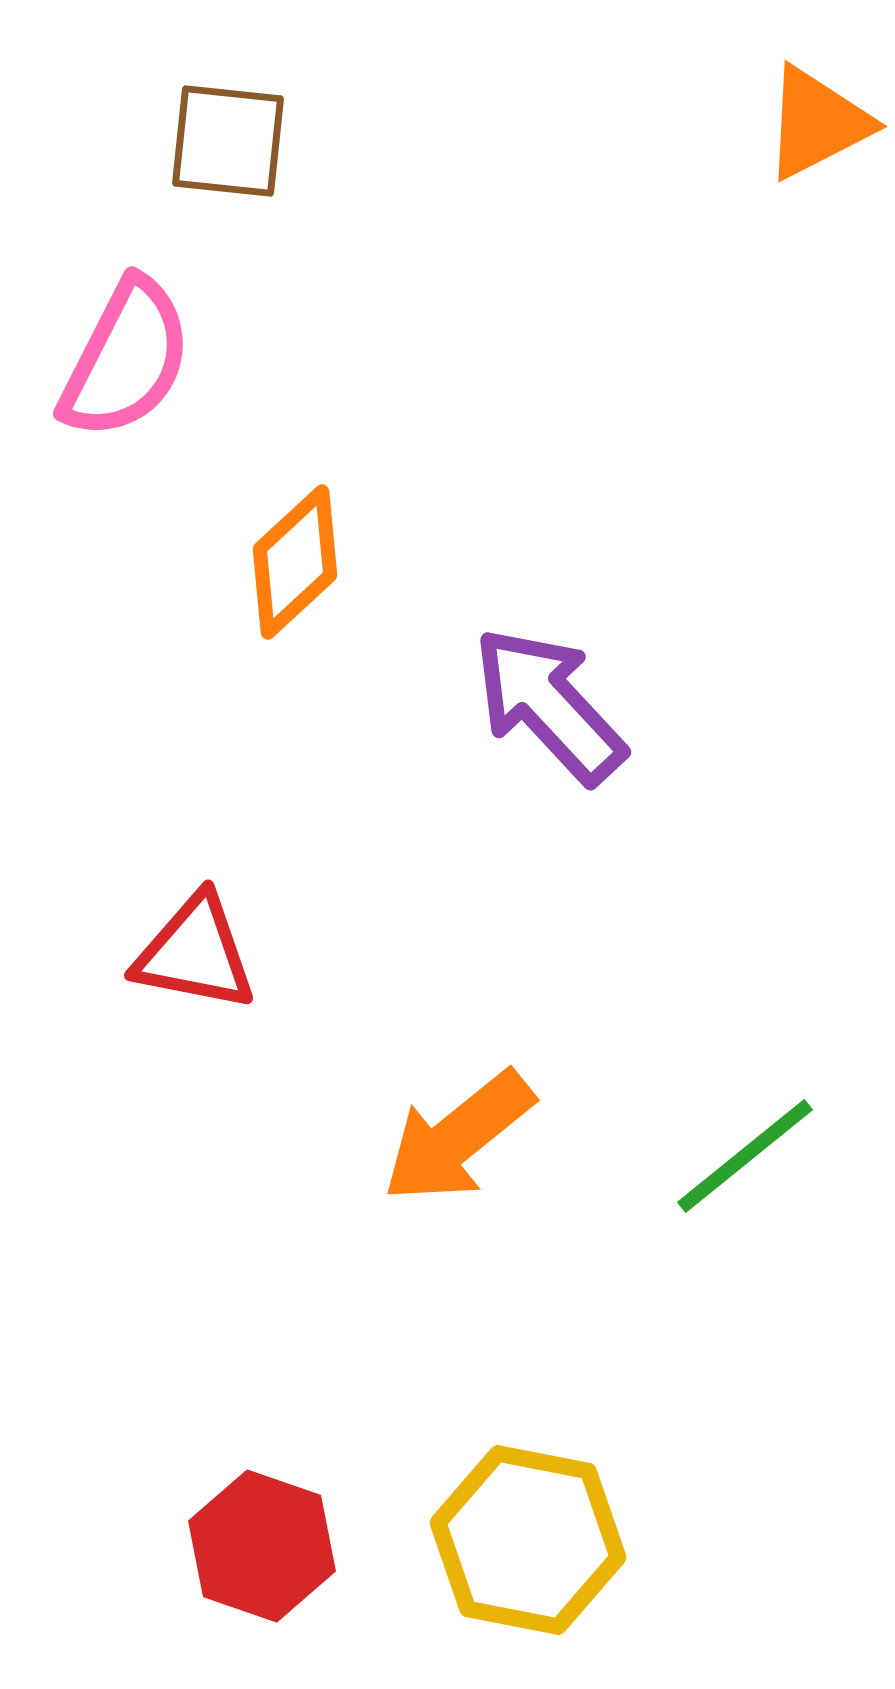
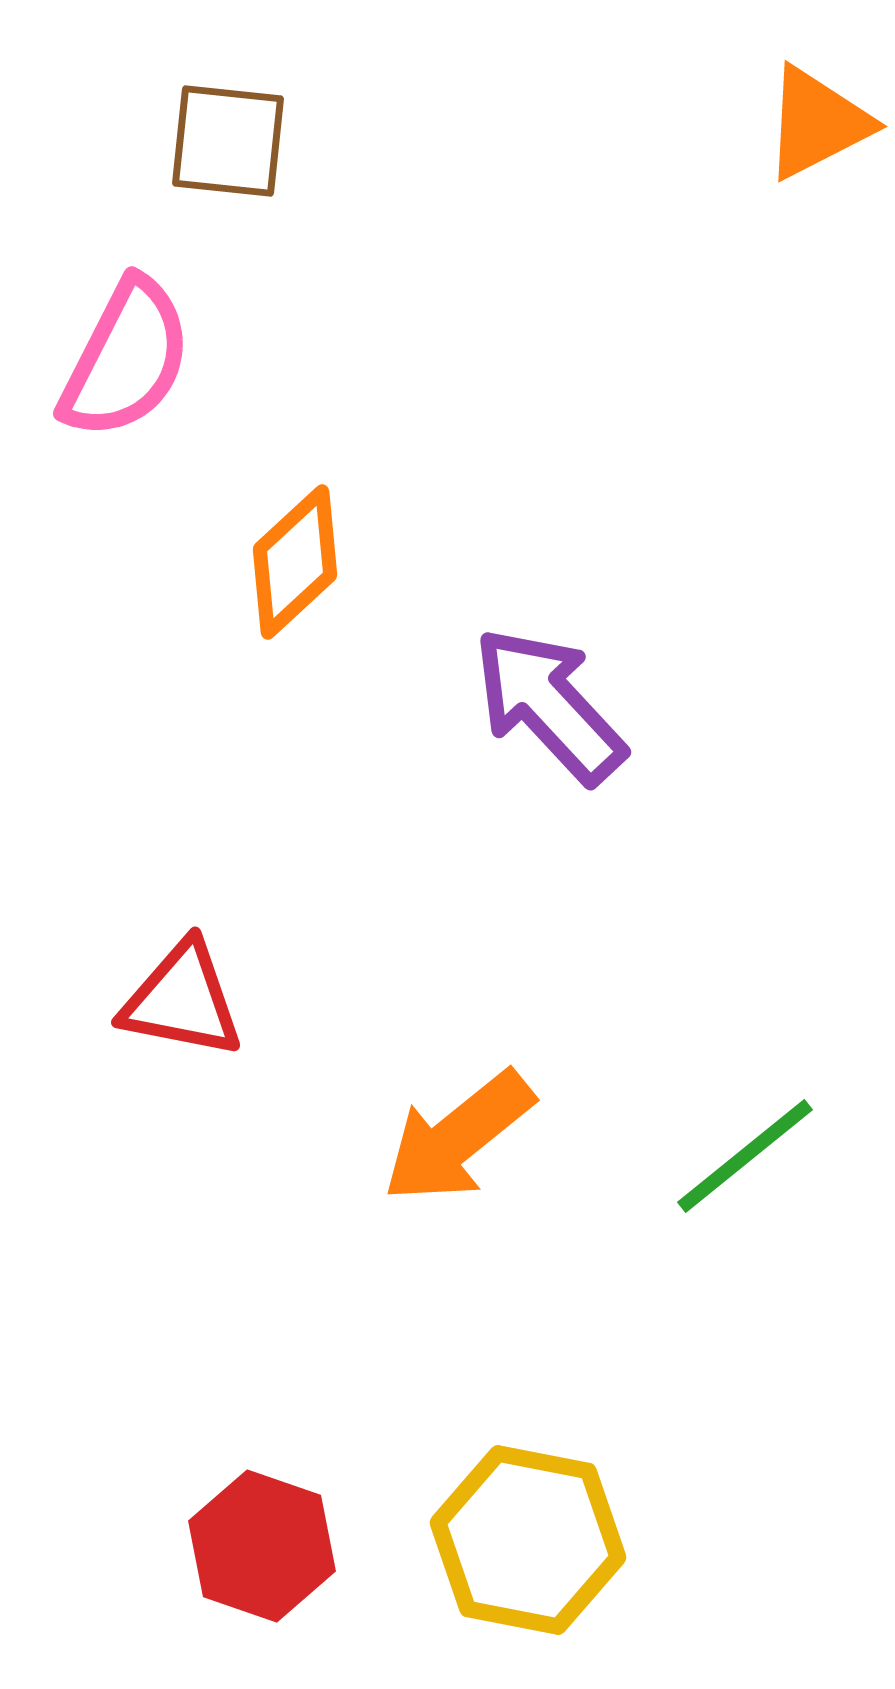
red triangle: moved 13 px left, 47 px down
